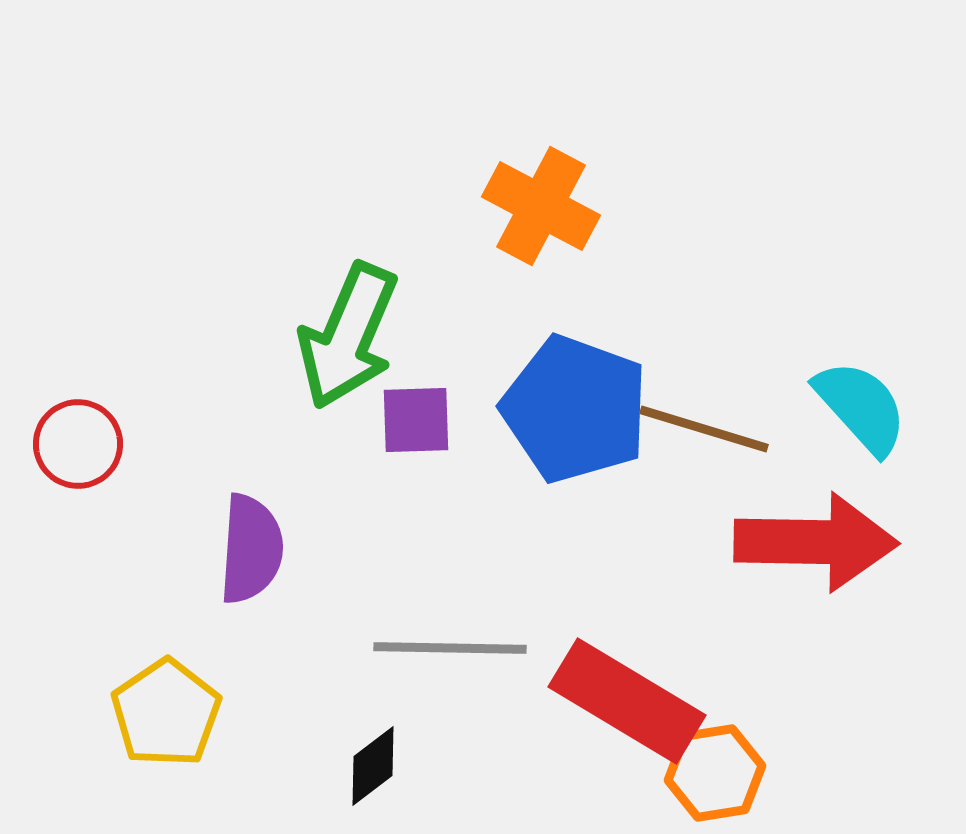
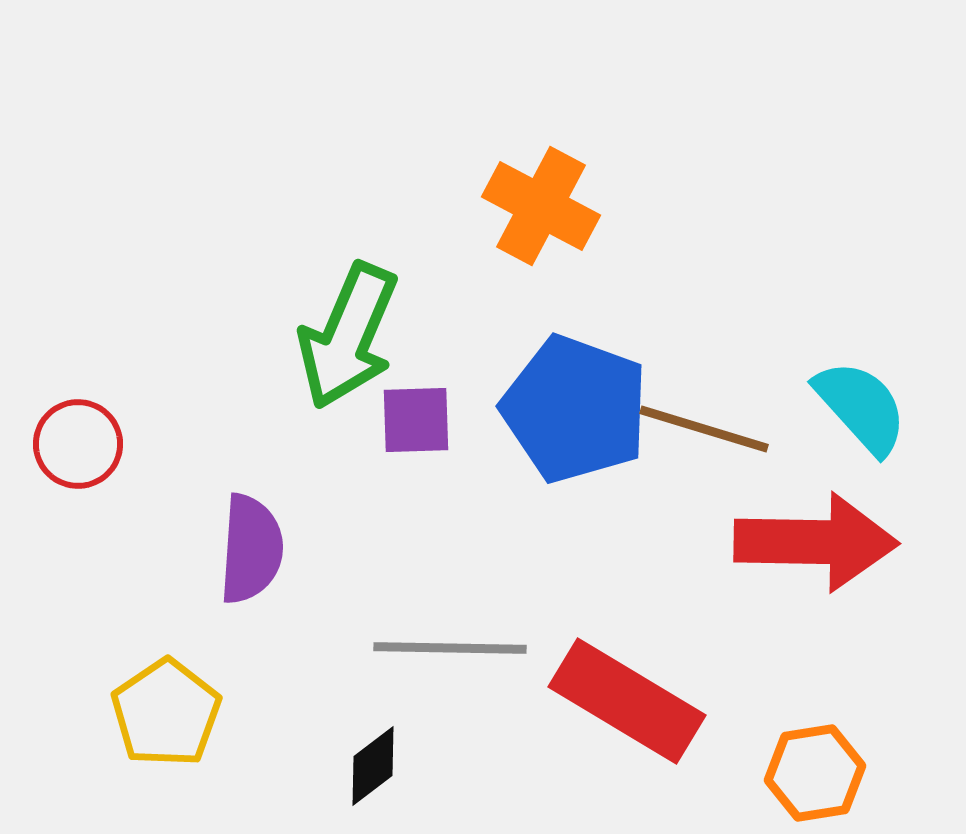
orange hexagon: moved 100 px right
